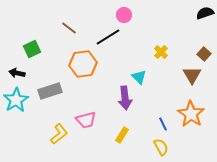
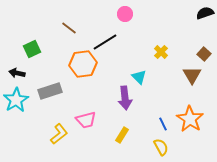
pink circle: moved 1 px right, 1 px up
black line: moved 3 px left, 5 px down
orange star: moved 1 px left, 5 px down
